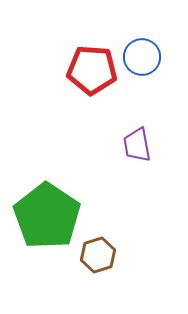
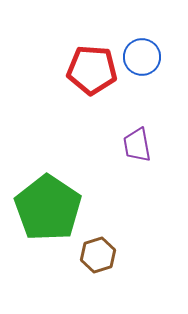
green pentagon: moved 1 px right, 8 px up
